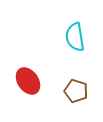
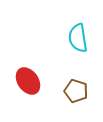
cyan semicircle: moved 3 px right, 1 px down
